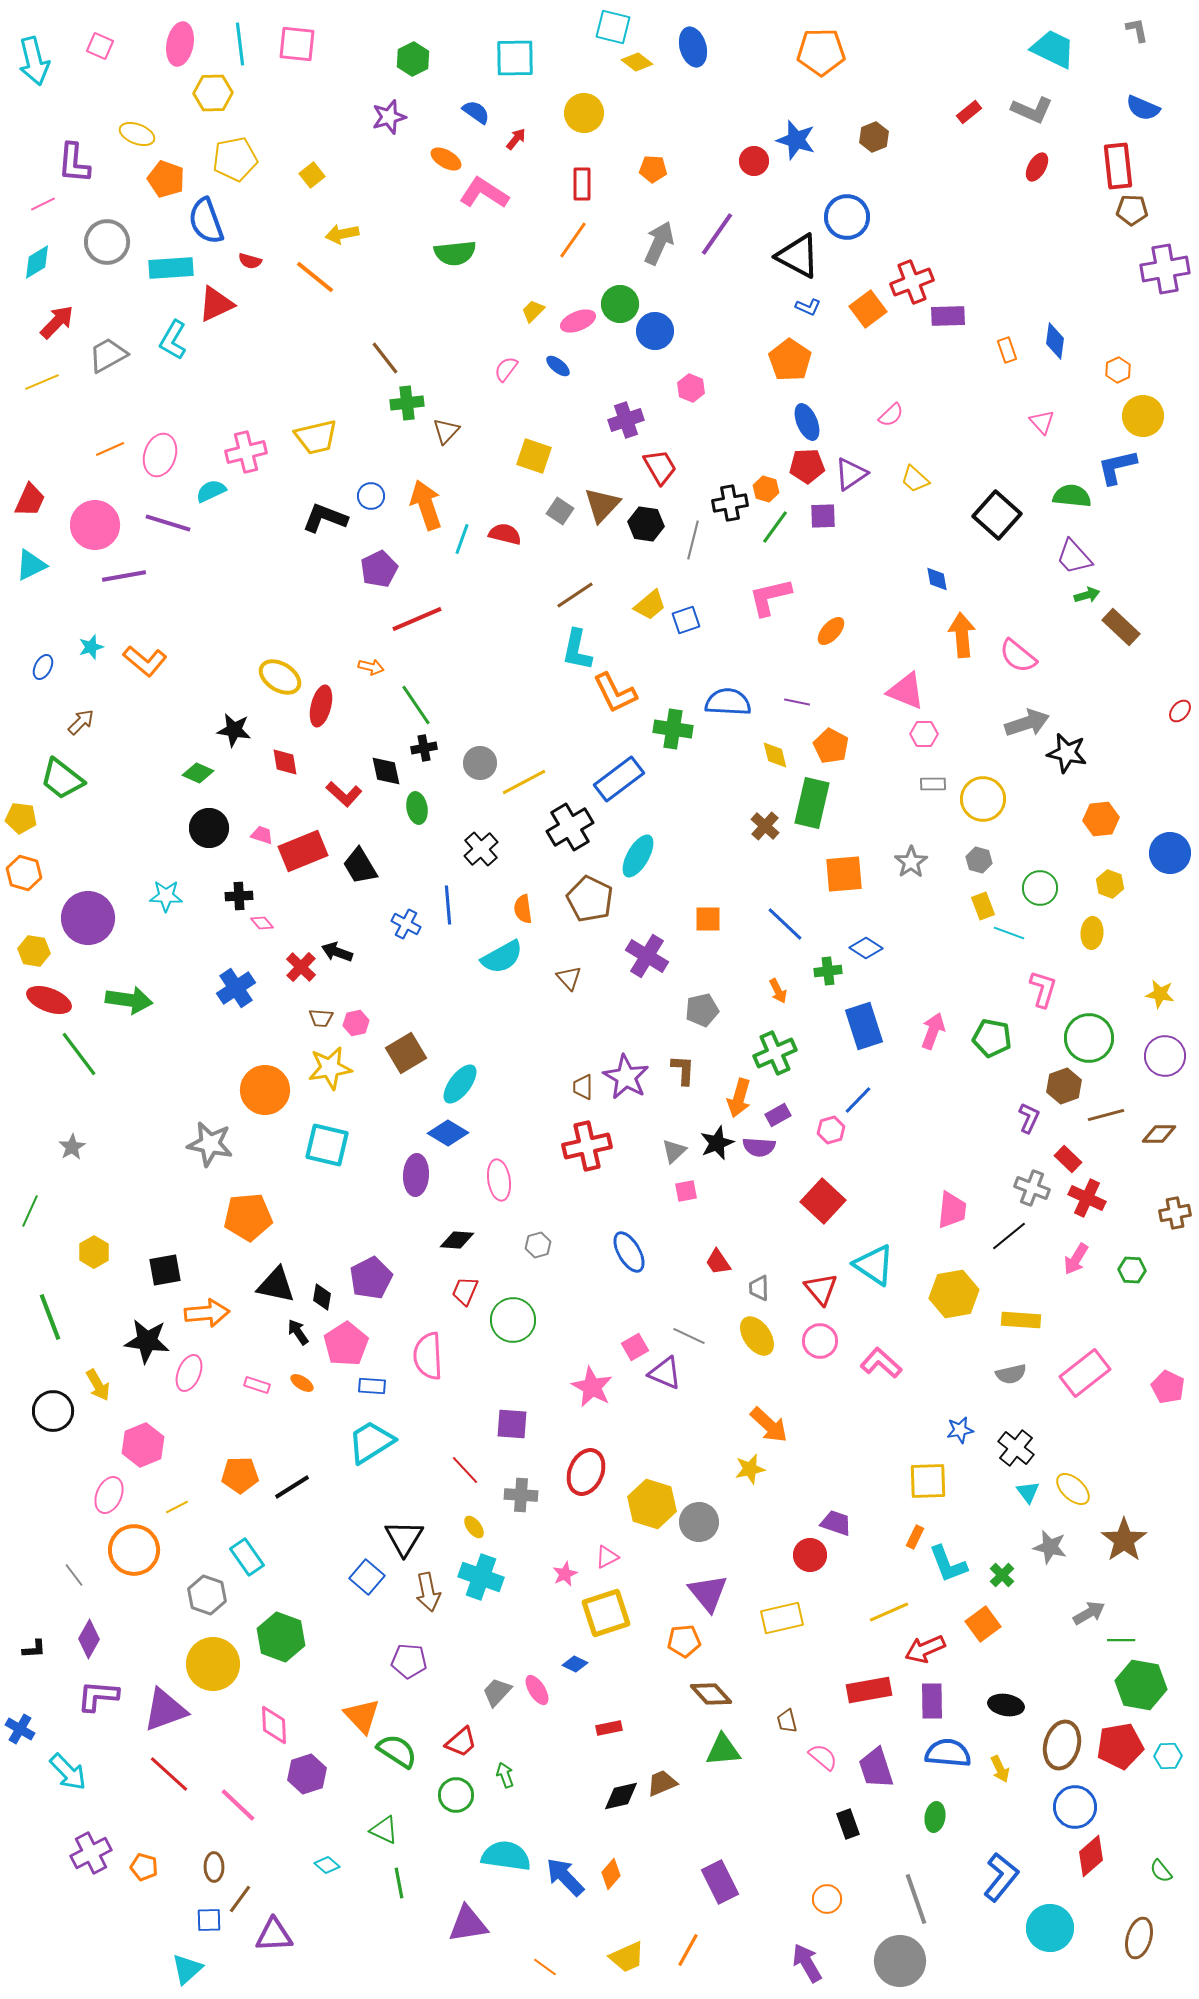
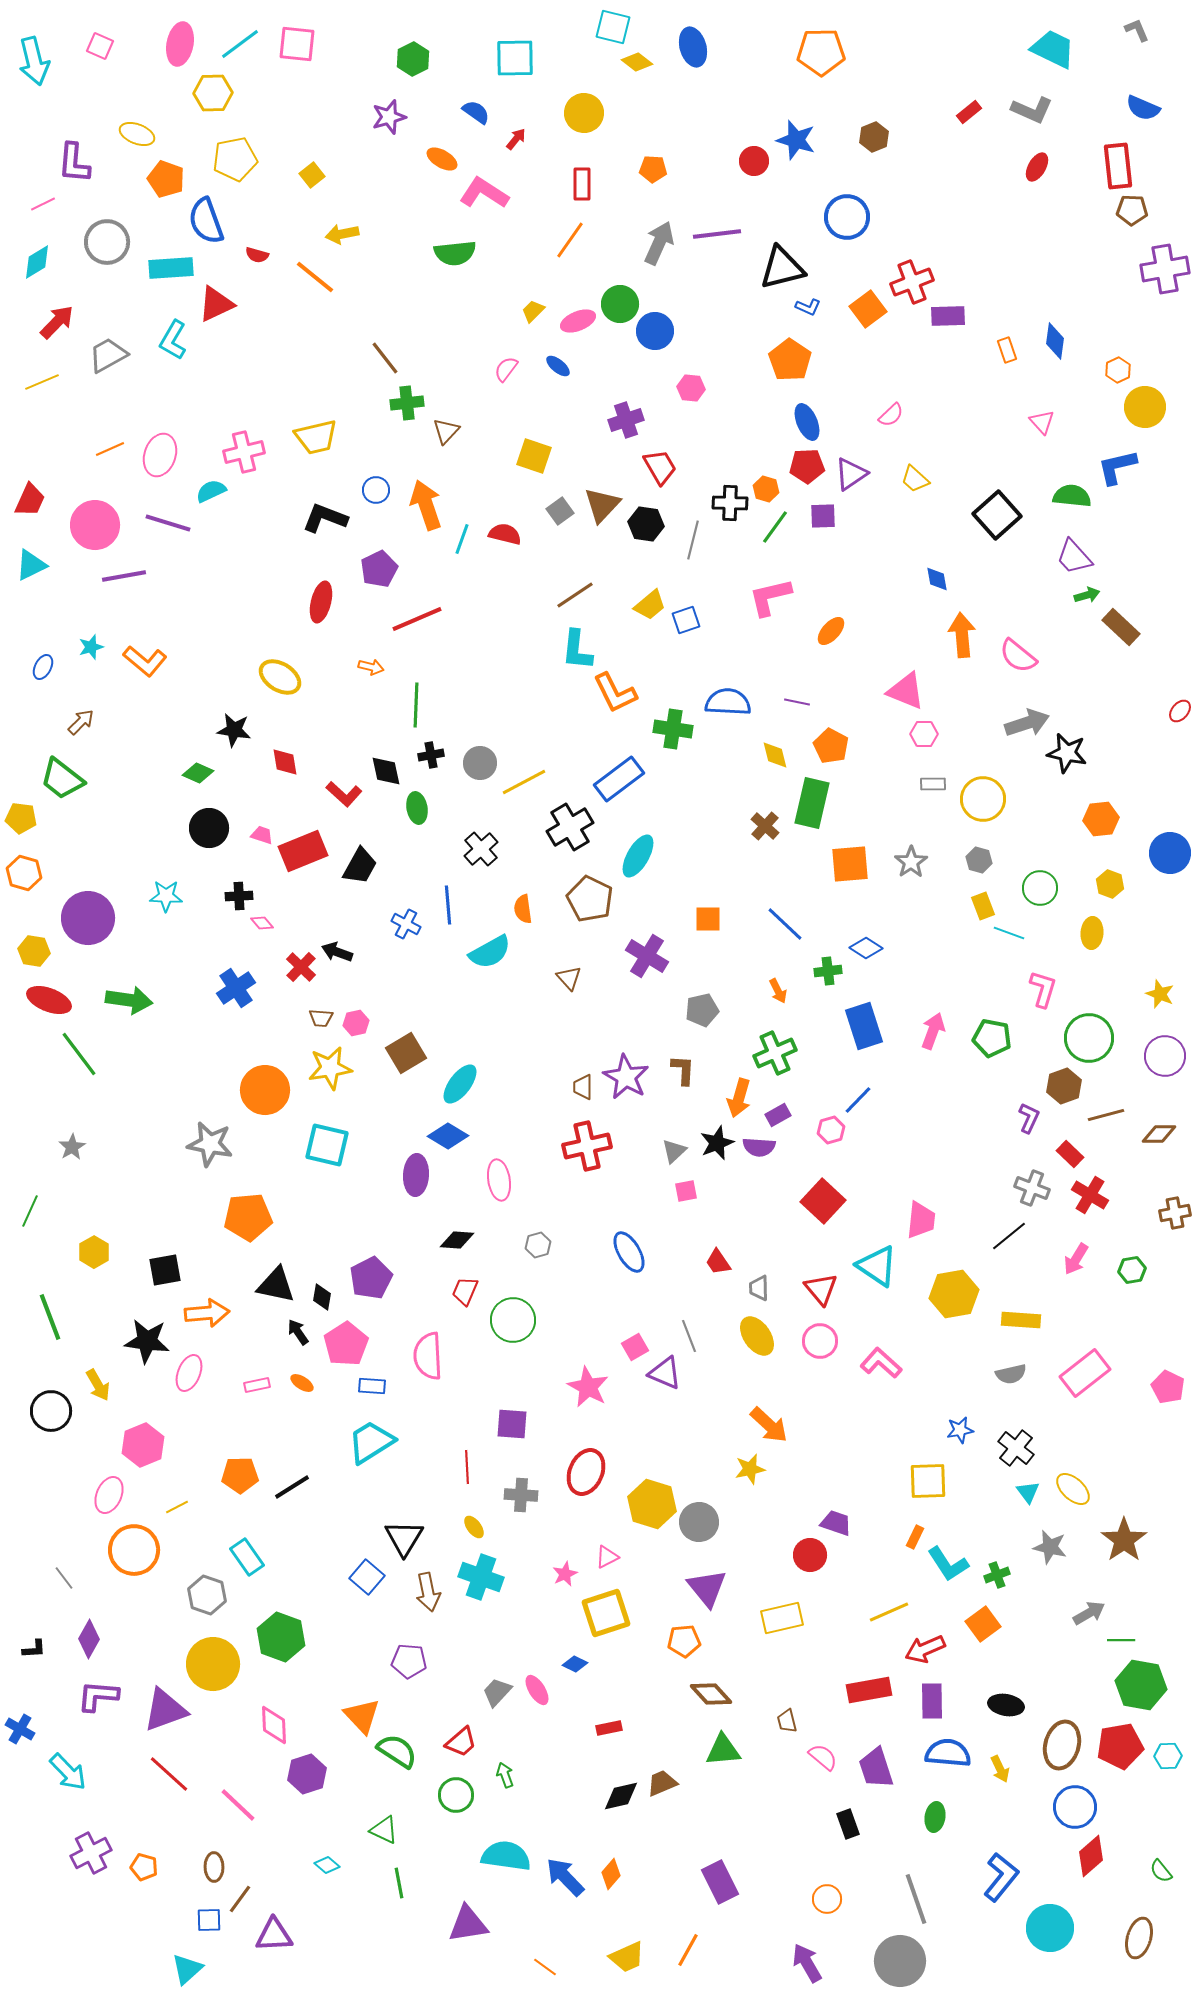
gray L-shape at (1137, 30): rotated 12 degrees counterclockwise
cyan line at (240, 44): rotated 60 degrees clockwise
orange ellipse at (446, 159): moved 4 px left
purple line at (717, 234): rotated 48 degrees clockwise
orange line at (573, 240): moved 3 px left
black triangle at (798, 256): moved 16 px left, 12 px down; rotated 42 degrees counterclockwise
red semicircle at (250, 261): moved 7 px right, 6 px up
pink hexagon at (691, 388): rotated 16 degrees counterclockwise
yellow circle at (1143, 416): moved 2 px right, 9 px up
pink cross at (246, 452): moved 2 px left
blue circle at (371, 496): moved 5 px right, 6 px up
black cross at (730, 503): rotated 12 degrees clockwise
gray square at (560, 511): rotated 20 degrees clockwise
black square at (997, 515): rotated 6 degrees clockwise
cyan L-shape at (577, 650): rotated 6 degrees counterclockwise
green line at (416, 705): rotated 36 degrees clockwise
red ellipse at (321, 706): moved 104 px up
black cross at (424, 748): moved 7 px right, 7 px down
black trapezoid at (360, 866): rotated 120 degrees counterclockwise
orange square at (844, 874): moved 6 px right, 10 px up
cyan semicircle at (502, 957): moved 12 px left, 5 px up
yellow star at (1160, 994): rotated 12 degrees clockwise
blue diamond at (448, 1133): moved 3 px down
red rectangle at (1068, 1159): moved 2 px right, 5 px up
red cross at (1087, 1198): moved 3 px right, 3 px up; rotated 6 degrees clockwise
pink trapezoid at (952, 1210): moved 31 px left, 10 px down
cyan triangle at (874, 1265): moved 3 px right, 1 px down
green hexagon at (1132, 1270): rotated 12 degrees counterclockwise
gray line at (689, 1336): rotated 44 degrees clockwise
pink rectangle at (257, 1385): rotated 30 degrees counterclockwise
pink star at (592, 1387): moved 4 px left
black circle at (53, 1411): moved 2 px left
red line at (465, 1470): moved 2 px right, 3 px up; rotated 40 degrees clockwise
cyan L-shape at (948, 1564): rotated 12 degrees counterclockwise
gray line at (74, 1575): moved 10 px left, 3 px down
green cross at (1002, 1575): moved 5 px left; rotated 25 degrees clockwise
purple triangle at (708, 1593): moved 1 px left, 5 px up
